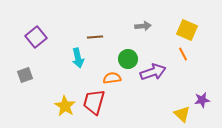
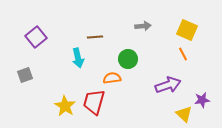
purple arrow: moved 15 px right, 13 px down
yellow triangle: moved 2 px right
